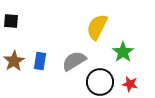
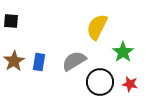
blue rectangle: moved 1 px left, 1 px down
